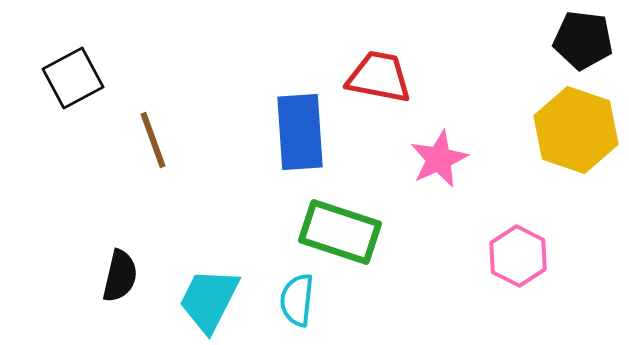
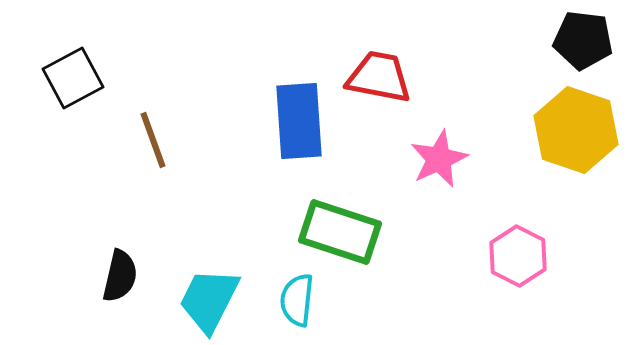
blue rectangle: moved 1 px left, 11 px up
